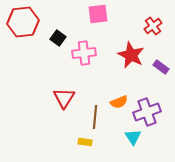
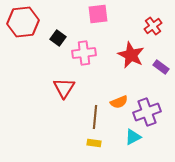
red triangle: moved 10 px up
cyan triangle: rotated 36 degrees clockwise
yellow rectangle: moved 9 px right, 1 px down
